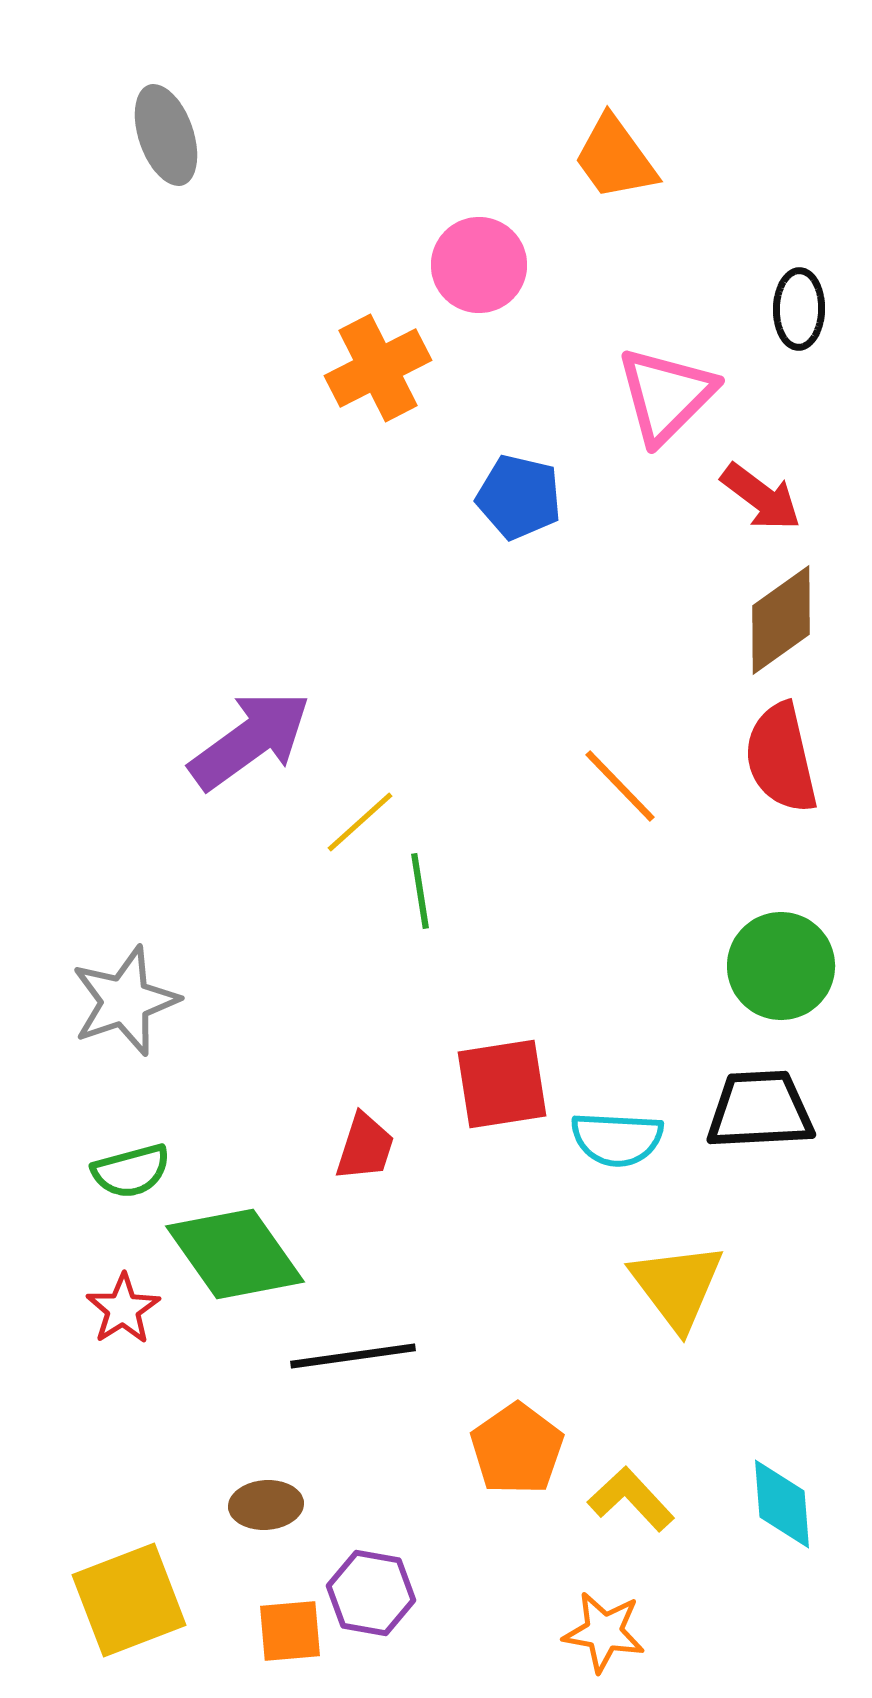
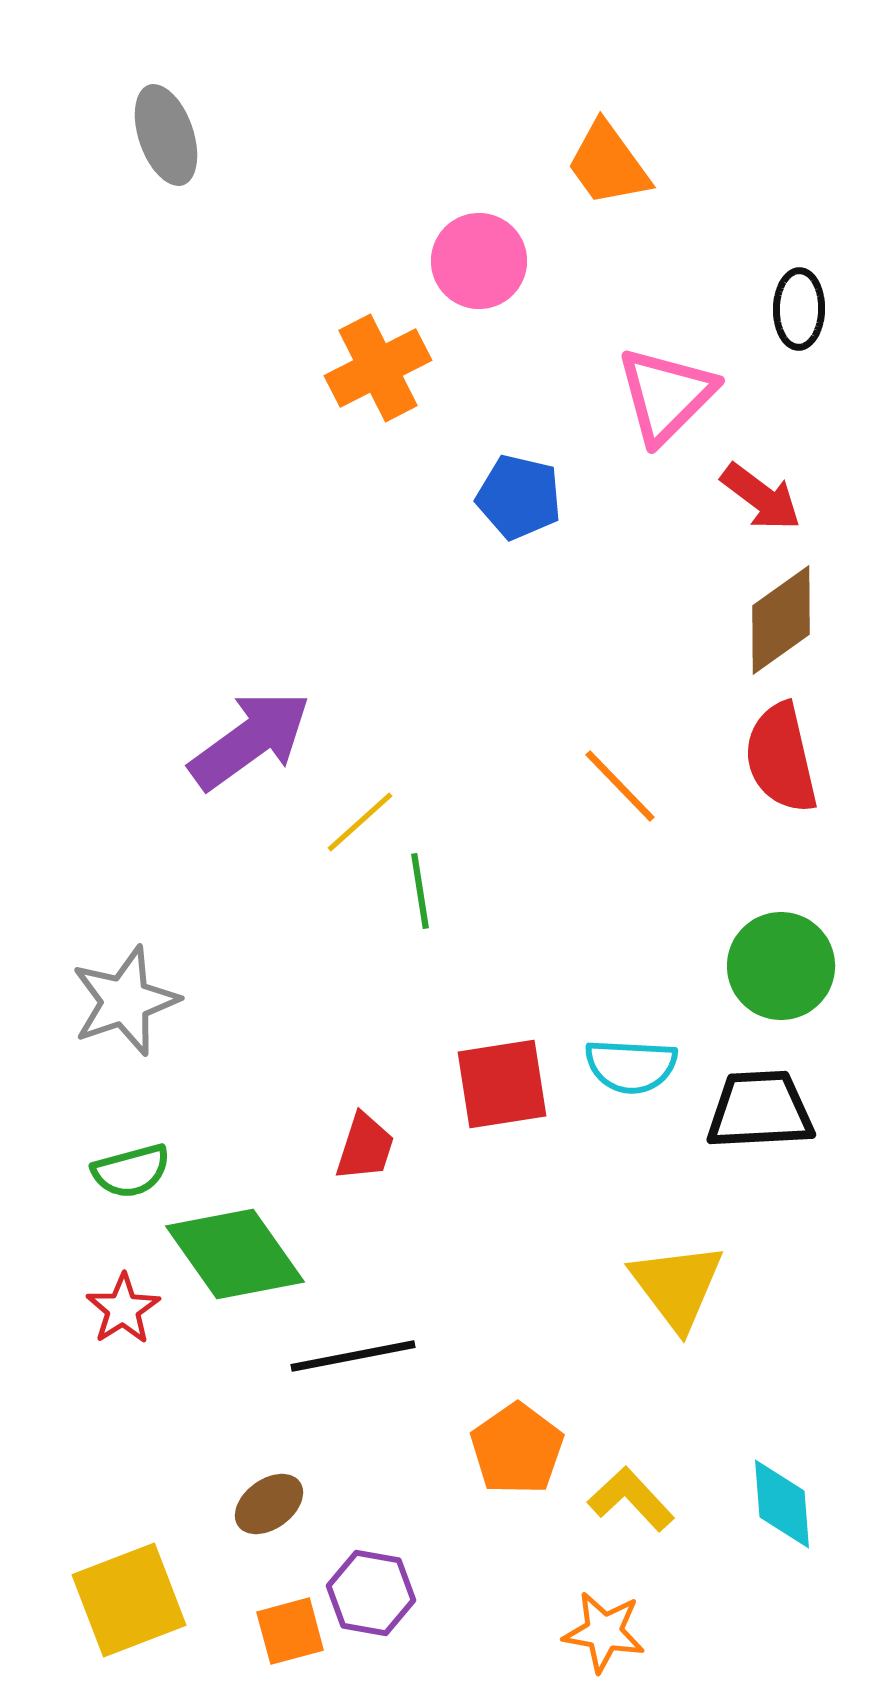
orange trapezoid: moved 7 px left, 6 px down
pink circle: moved 4 px up
cyan semicircle: moved 14 px right, 73 px up
black line: rotated 3 degrees counterclockwise
brown ellipse: moved 3 px right, 1 px up; rotated 32 degrees counterclockwise
orange square: rotated 10 degrees counterclockwise
